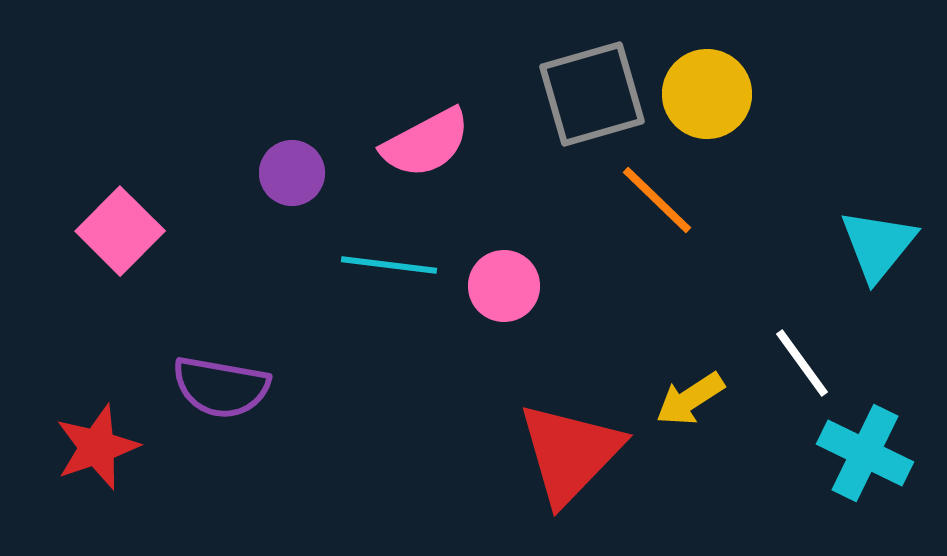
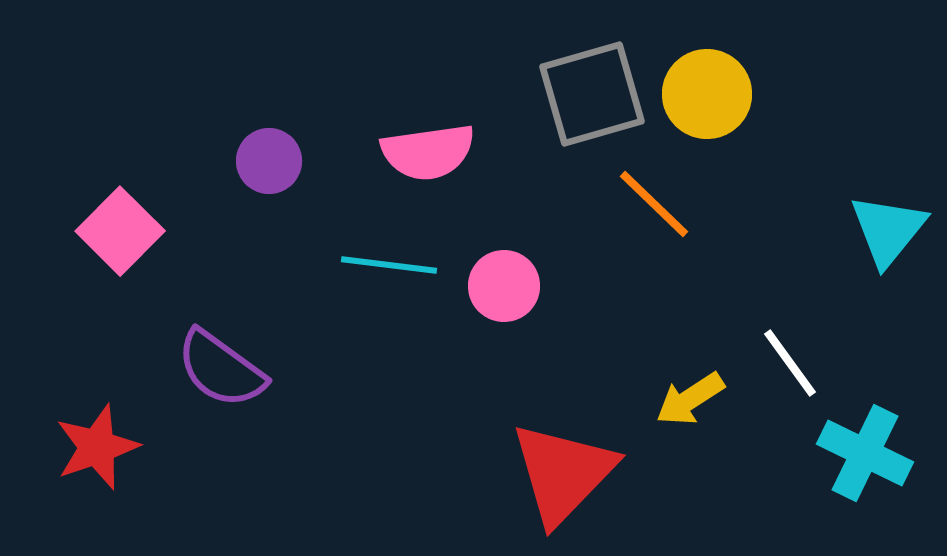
pink semicircle: moved 2 px right, 9 px down; rotated 20 degrees clockwise
purple circle: moved 23 px left, 12 px up
orange line: moved 3 px left, 4 px down
cyan triangle: moved 10 px right, 15 px up
white line: moved 12 px left
purple semicircle: moved 18 px up; rotated 26 degrees clockwise
red triangle: moved 7 px left, 20 px down
